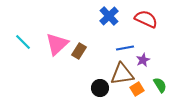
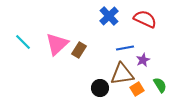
red semicircle: moved 1 px left
brown rectangle: moved 1 px up
